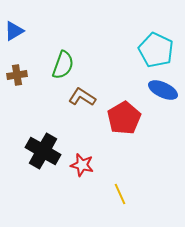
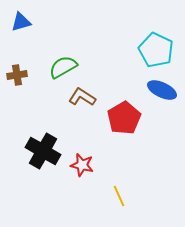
blue triangle: moved 7 px right, 9 px up; rotated 15 degrees clockwise
green semicircle: moved 2 px down; rotated 140 degrees counterclockwise
blue ellipse: moved 1 px left
yellow line: moved 1 px left, 2 px down
